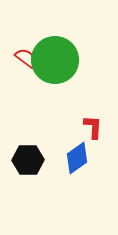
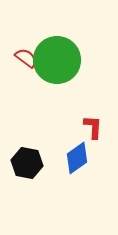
green circle: moved 2 px right
black hexagon: moved 1 px left, 3 px down; rotated 12 degrees clockwise
